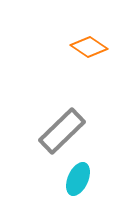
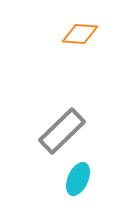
orange diamond: moved 9 px left, 13 px up; rotated 30 degrees counterclockwise
